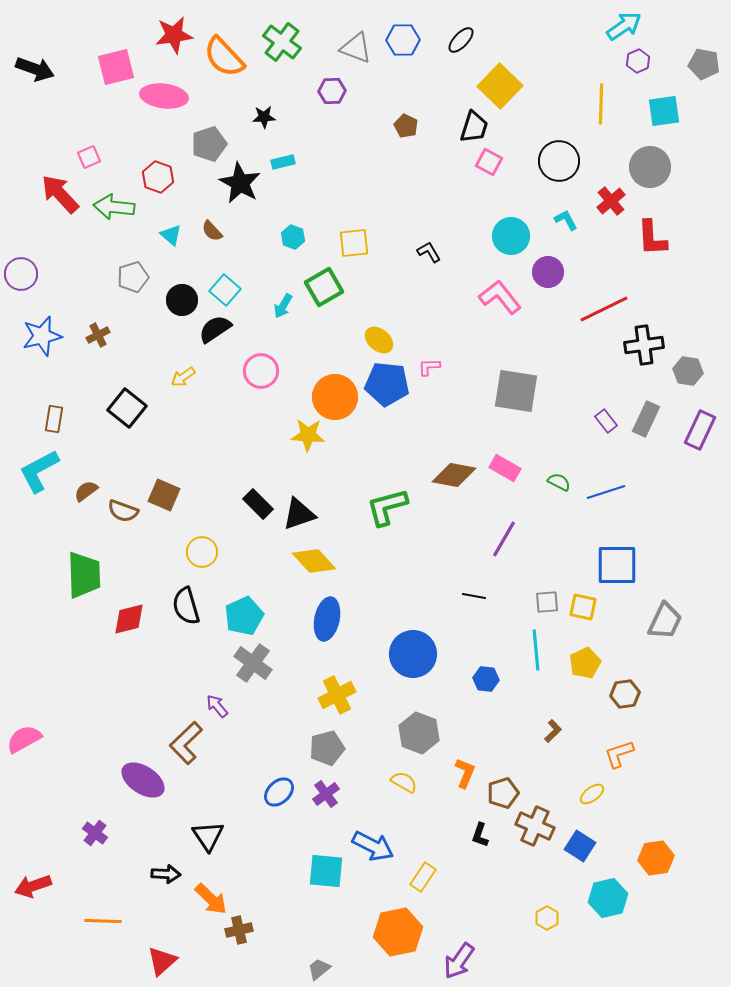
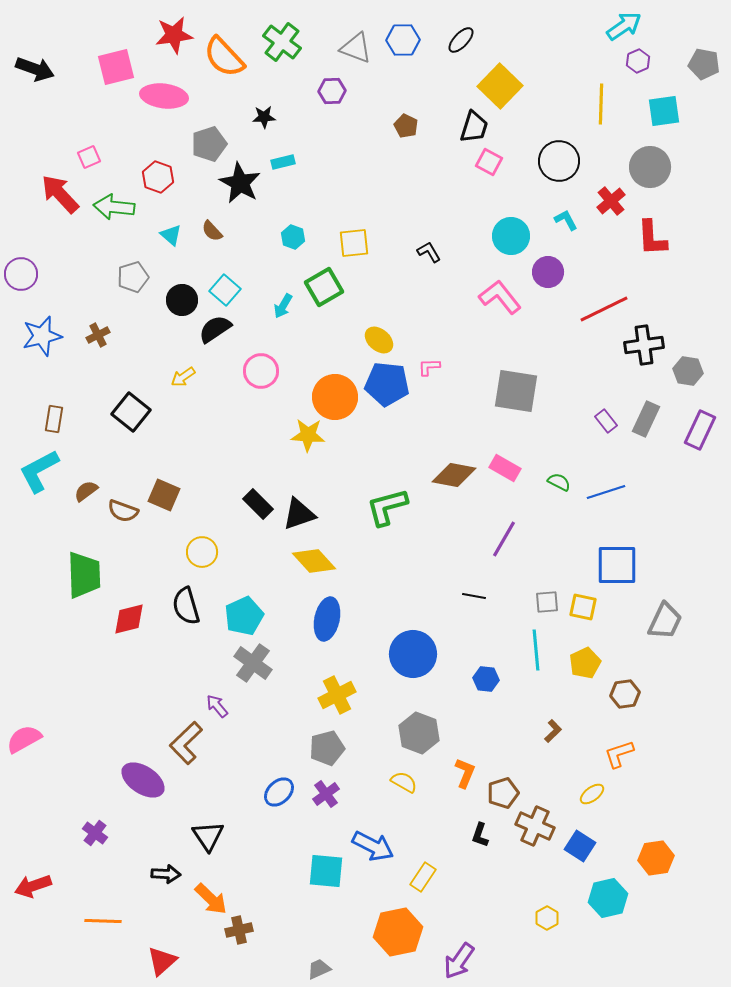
black square at (127, 408): moved 4 px right, 4 px down
gray trapezoid at (319, 969): rotated 15 degrees clockwise
